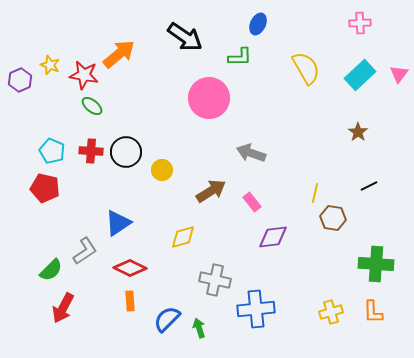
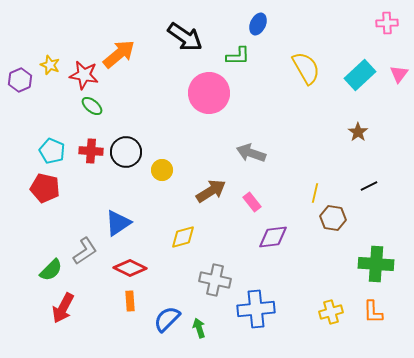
pink cross: moved 27 px right
green L-shape: moved 2 px left, 1 px up
pink circle: moved 5 px up
